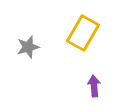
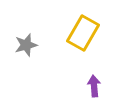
gray star: moved 2 px left, 2 px up
